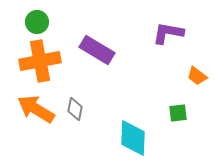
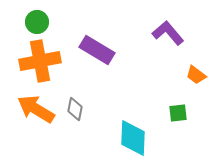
purple L-shape: rotated 40 degrees clockwise
orange trapezoid: moved 1 px left, 1 px up
